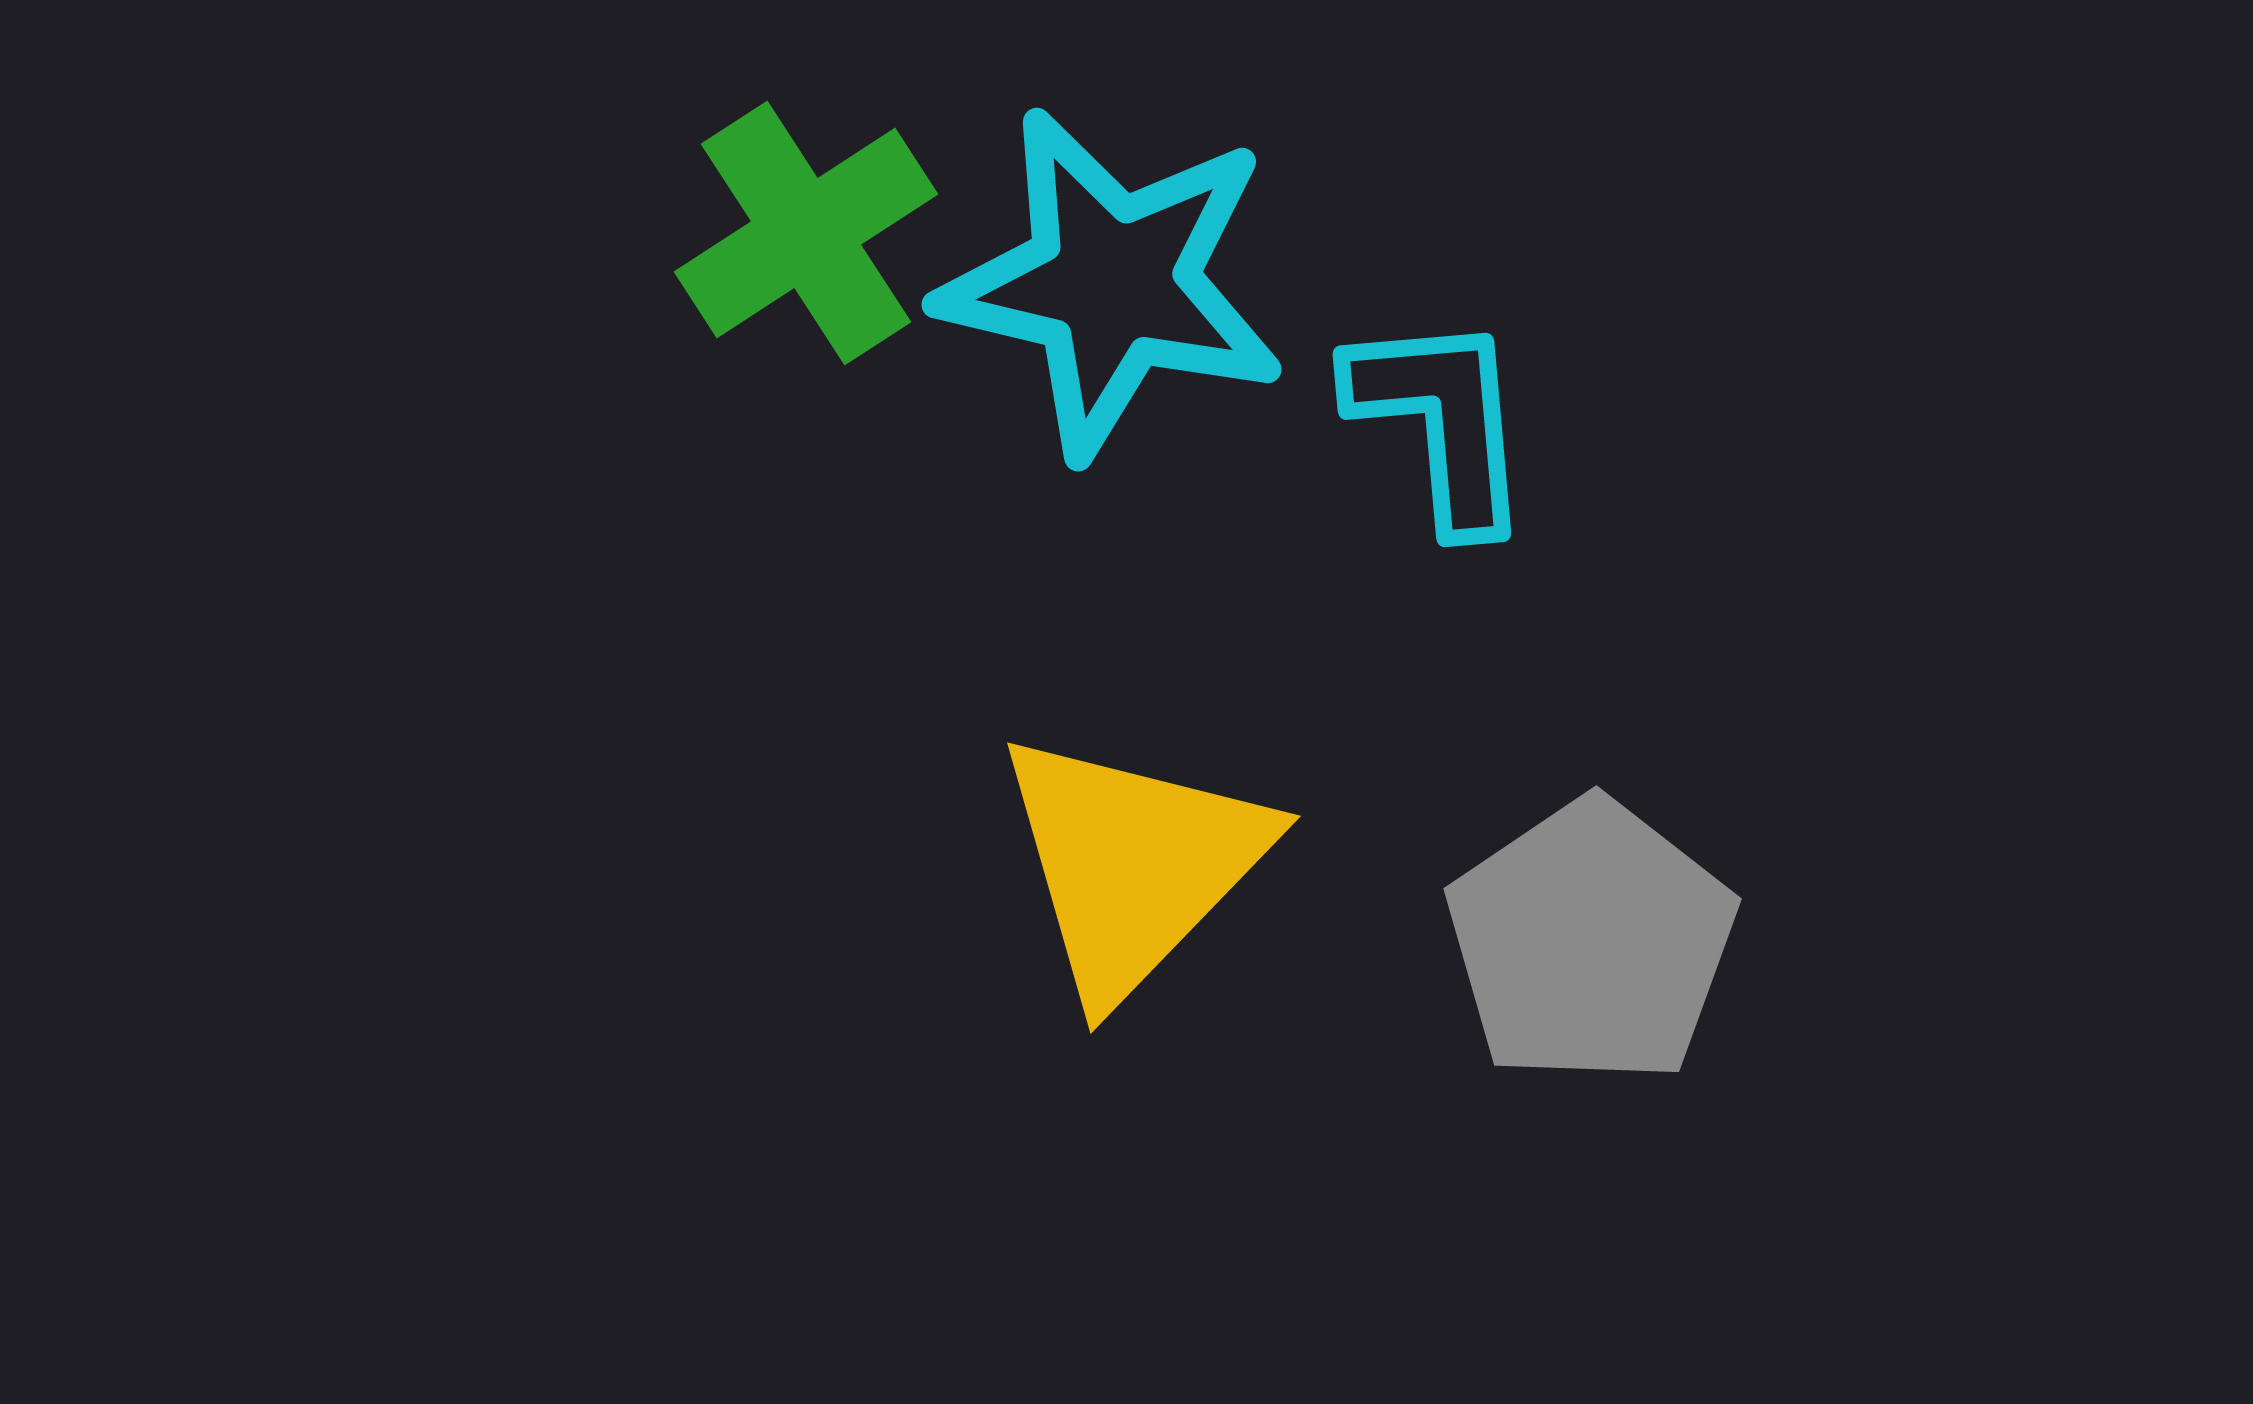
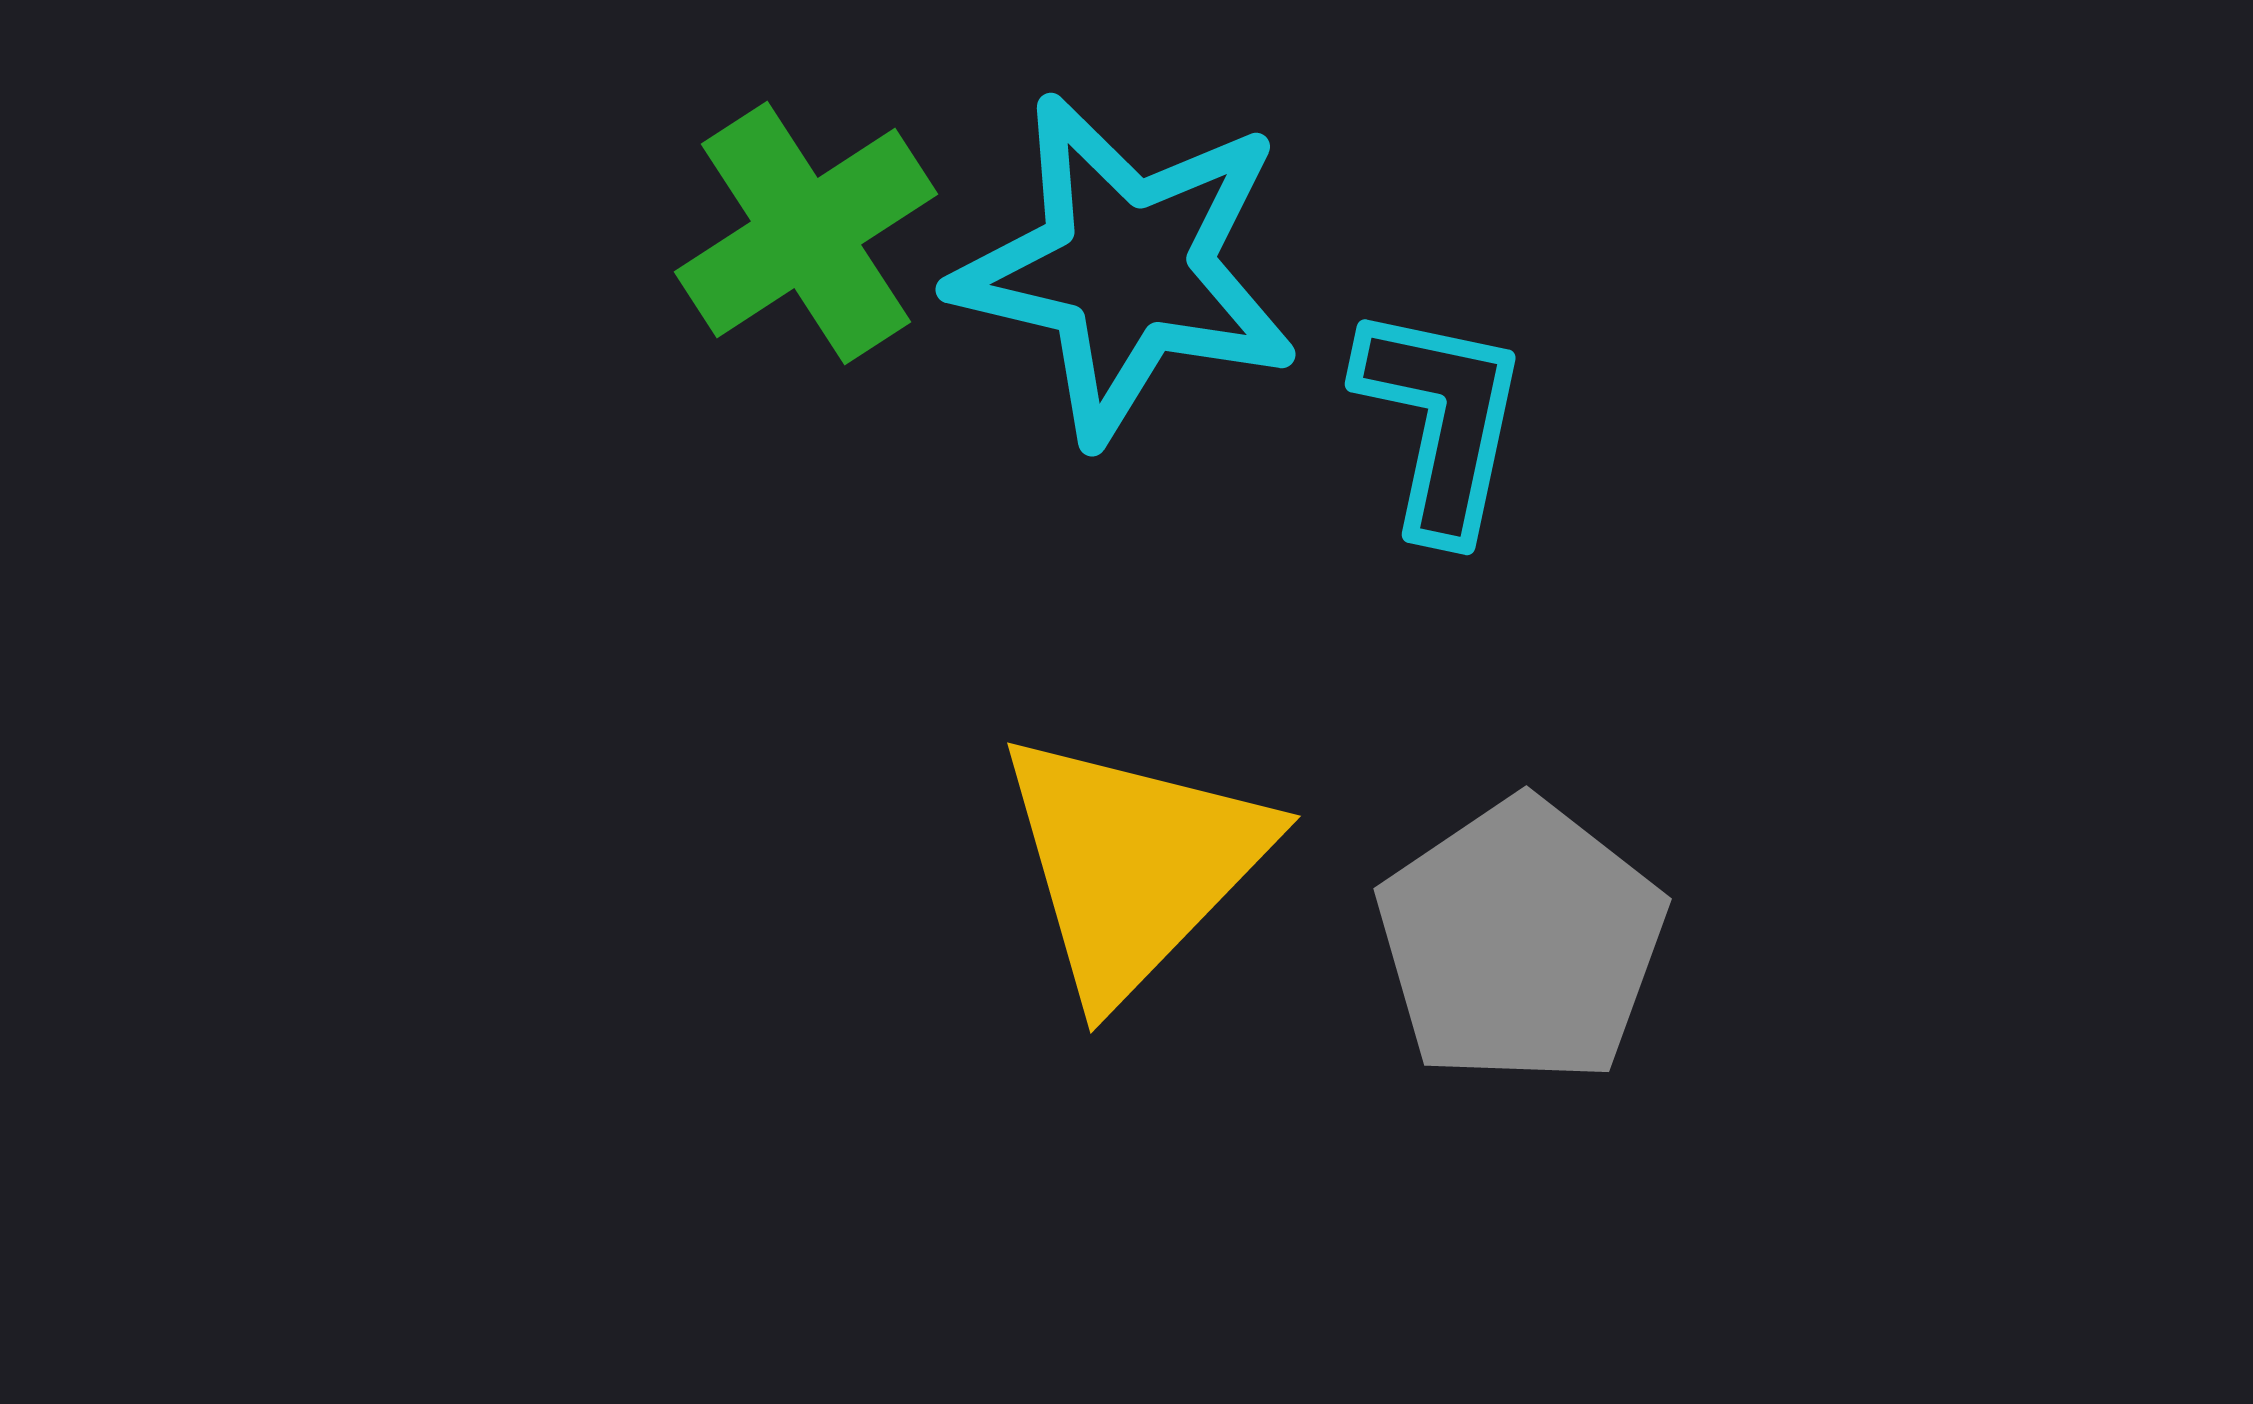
cyan star: moved 14 px right, 15 px up
cyan L-shape: rotated 17 degrees clockwise
gray pentagon: moved 70 px left
